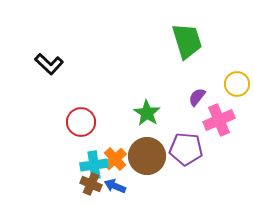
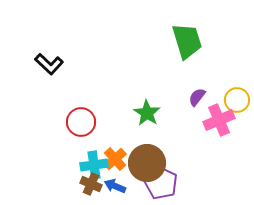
yellow circle: moved 16 px down
purple pentagon: moved 25 px left, 34 px down; rotated 20 degrees clockwise
brown circle: moved 7 px down
